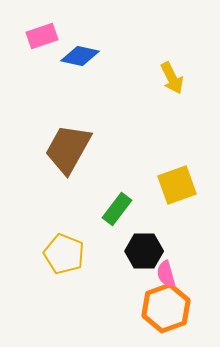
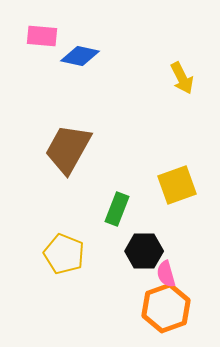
pink rectangle: rotated 24 degrees clockwise
yellow arrow: moved 10 px right
green rectangle: rotated 16 degrees counterclockwise
